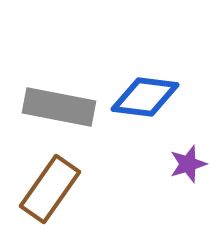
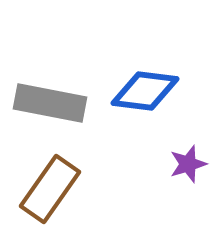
blue diamond: moved 6 px up
gray rectangle: moved 9 px left, 4 px up
